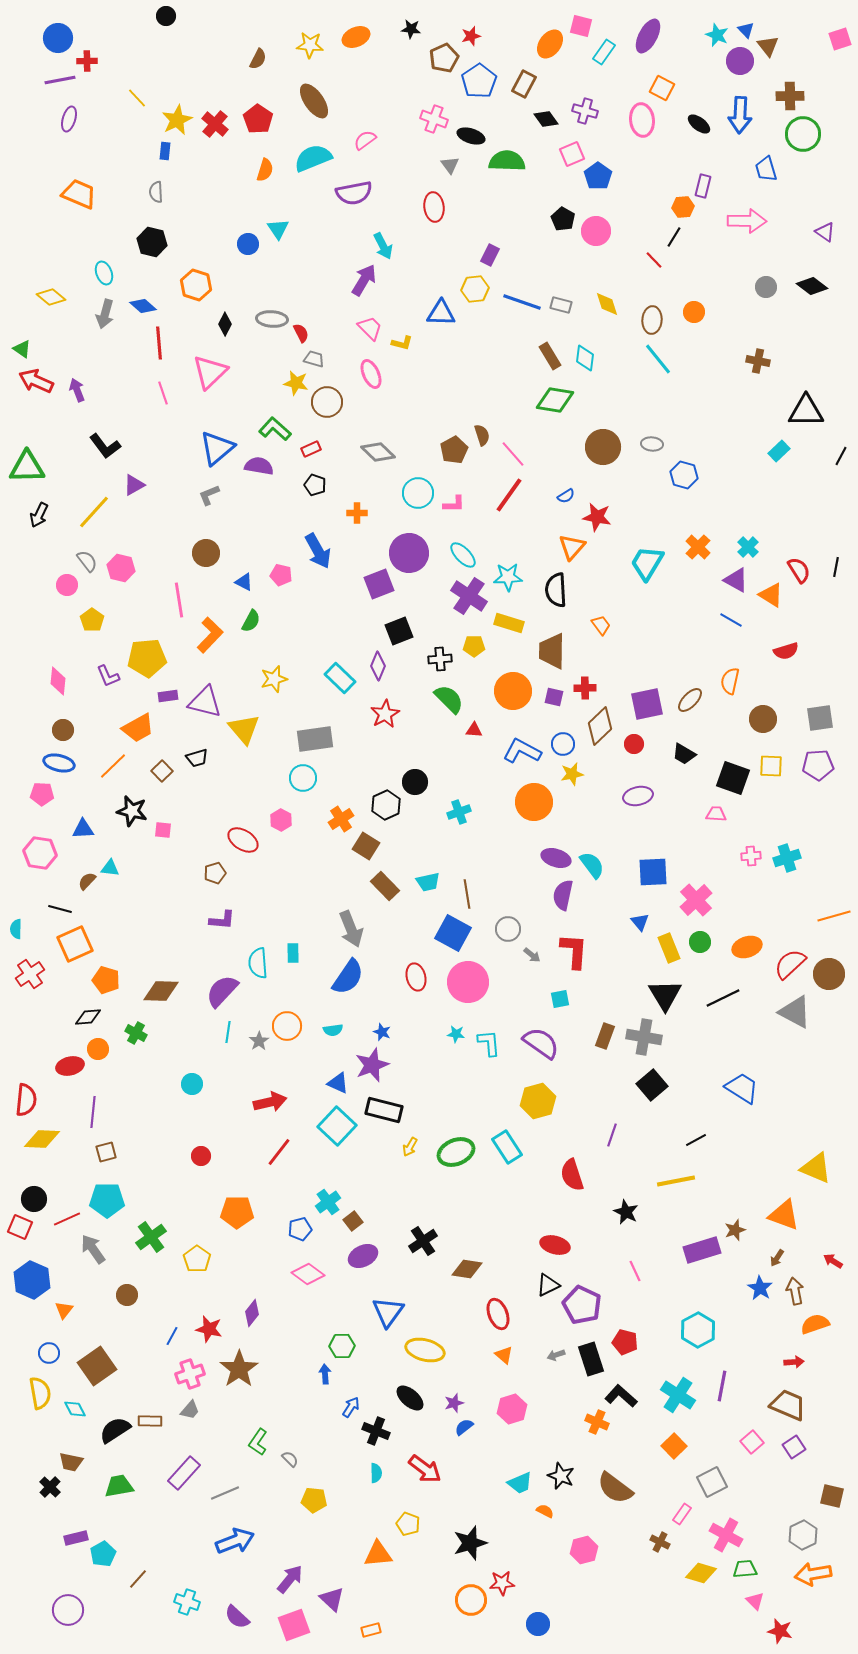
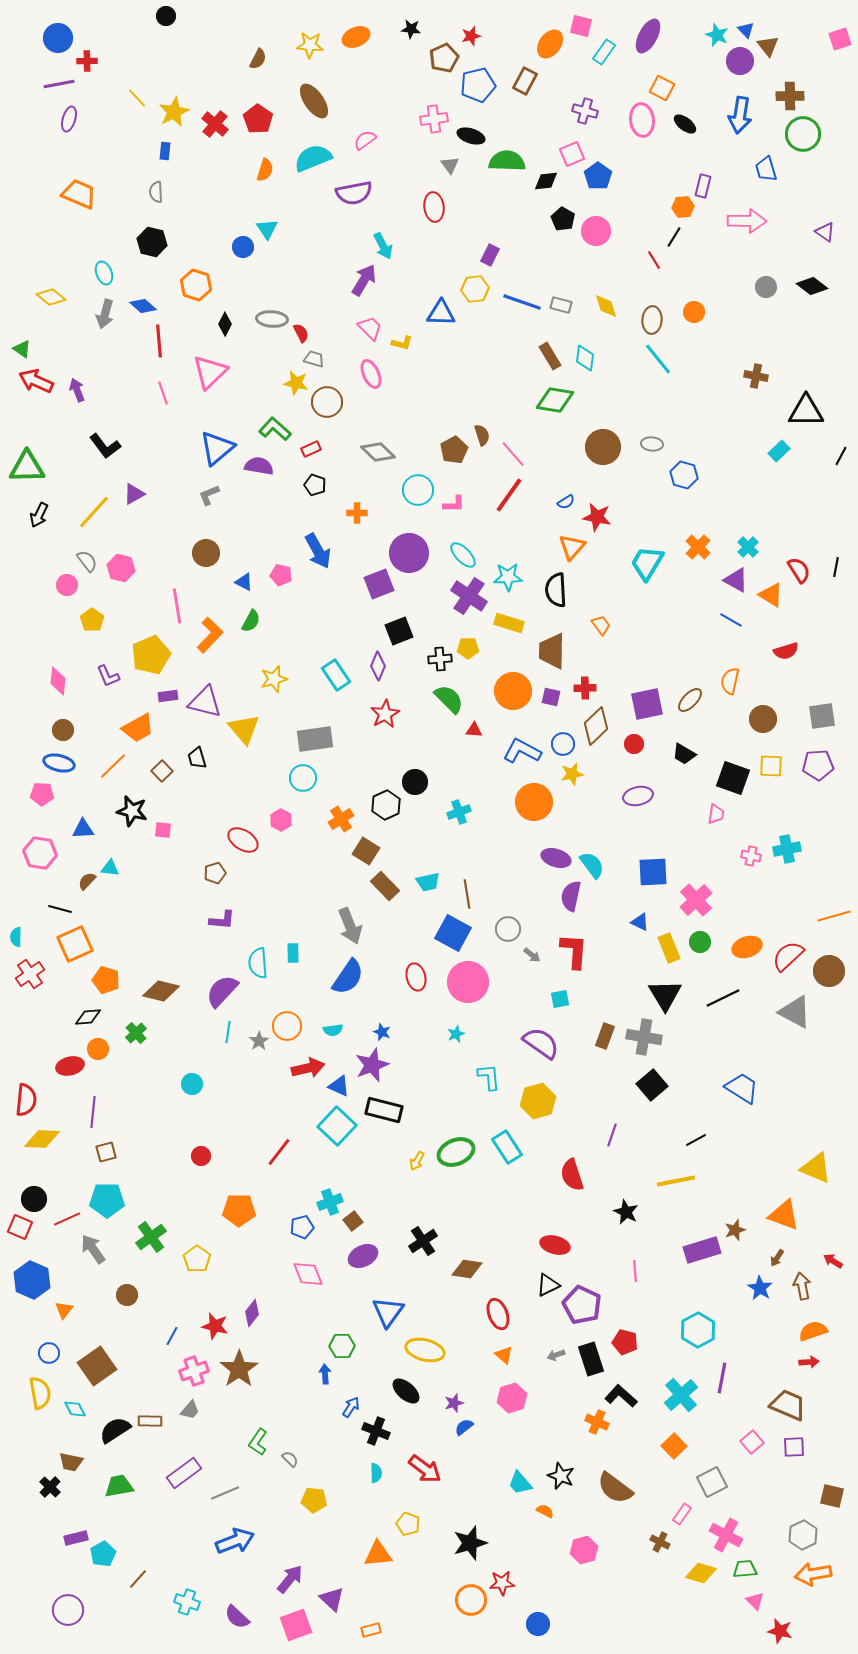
purple line at (60, 80): moved 1 px left, 4 px down
blue pentagon at (479, 81): moved 1 px left, 4 px down; rotated 20 degrees clockwise
brown rectangle at (524, 84): moved 1 px right, 3 px up
blue arrow at (740, 115): rotated 6 degrees clockwise
pink cross at (434, 119): rotated 28 degrees counterclockwise
black diamond at (546, 119): moved 62 px down; rotated 60 degrees counterclockwise
yellow star at (177, 120): moved 3 px left, 8 px up
black ellipse at (699, 124): moved 14 px left
cyan triangle at (278, 229): moved 11 px left
blue circle at (248, 244): moved 5 px left, 3 px down
red line at (654, 260): rotated 12 degrees clockwise
yellow diamond at (607, 304): moved 1 px left, 2 px down
red line at (159, 343): moved 2 px up
brown cross at (758, 361): moved 2 px left, 15 px down
purple triangle at (134, 485): moved 9 px down
cyan circle at (418, 493): moved 3 px up
blue semicircle at (566, 496): moved 6 px down
pink line at (179, 600): moved 2 px left, 6 px down
yellow pentagon at (474, 646): moved 6 px left, 2 px down
yellow pentagon at (147, 658): moved 4 px right, 3 px up; rotated 18 degrees counterclockwise
cyan rectangle at (340, 678): moved 4 px left, 3 px up; rotated 12 degrees clockwise
purple square at (554, 697): moved 3 px left
gray square at (820, 718): moved 2 px right, 2 px up
brown diamond at (600, 726): moved 4 px left
black trapezoid at (197, 758): rotated 90 degrees clockwise
pink trapezoid at (716, 814): rotated 95 degrees clockwise
brown square at (366, 846): moved 5 px down
pink cross at (751, 856): rotated 18 degrees clockwise
cyan cross at (787, 858): moved 9 px up; rotated 8 degrees clockwise
purple semicircle at (563, 895): moved 8 px right, 1 px down
blue triangle at (640, 922): rotated 24 degrees counterclockwise
cyan semicircle at (16, 929): moved 8 px down
gray arrow at (351, 929): moved 1 px left, 3 px up
red semicircle at (790, 964): moved 2 px left, 8 px up
brown circle at (829, 974): moved 3 px up
brown diamond at (161, 991): rotated 12 degrees clockwise
green cross at (136, 1033): rotated 20 degrees clockwise
cyan star at (456, 1034): rotated 30 degrees counterclockwise
cyan L-shape at (489, 1043): moved 34 px down
blue triangle at (338, 1083): moved 1 px right, 3 px down
red arrow at (270, 1102): moved 38 px right, 34 px up
yellow arrow at (410, 1147): moved 7 px right, 14 px down
cyan cross at (328, 1202): moved 2 px right; rotated 15 degrees clockwise
orange pentagon at (237, 1212): moved 2 px right, 2 px up
blue pentagon at (300, 1229): moved 2 px right, 2 px up
pink line at (635, 1271): rotated 20 degrees clockwise
pink diamond at (308, 1274): rotated 32 degrees clockwise
brown arrow at (795, 1291): moved 7 px right, 5 px up
orange semicircle at (815, 1324): moved 2 px left, 7 px down
red star at (209, 1329): moved 6 px right, 3 px up
red arrow at (794, 1362): moved 15 px right
pink cross at (190, 1374): moved 4 px right, 3 px up
purple line at (722, 1386): moved 8 px up
cyan cross at (678, 1395): moved 3 px right; rotated 16 degrees clockwise
black ellipse at (410, 1398): moved 4 px left, 7 px up
pink hexagon at (512, 1409): moved 11 px up
purple square at (794, 1447): rotated 30 degrees clockwise
purple rectangle at (184, 1473): rotated 12 degrees clockwise
cyan trapezoid at (520, 1483): rotated 72 degrees clockwise
pink square at (294, 1625): moved 2 px right
